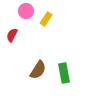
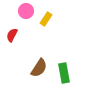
brown semicircle: moved 1 px right, 2 px up
